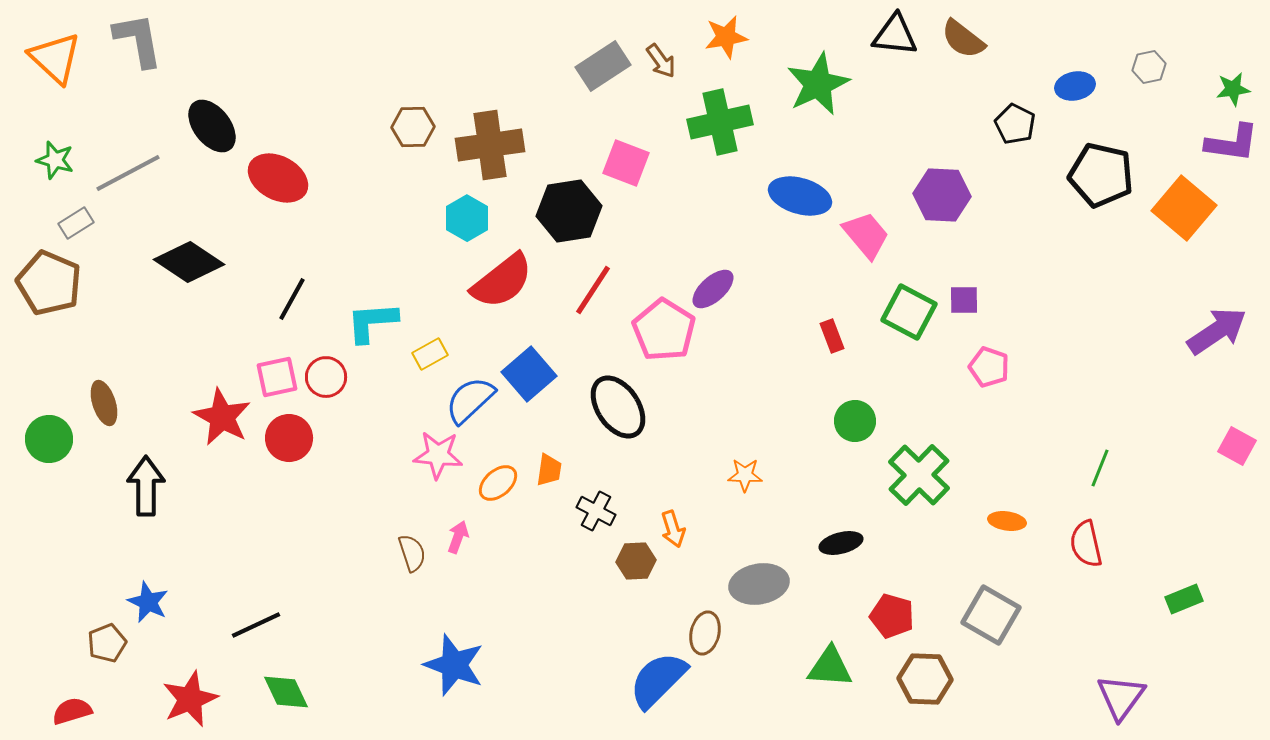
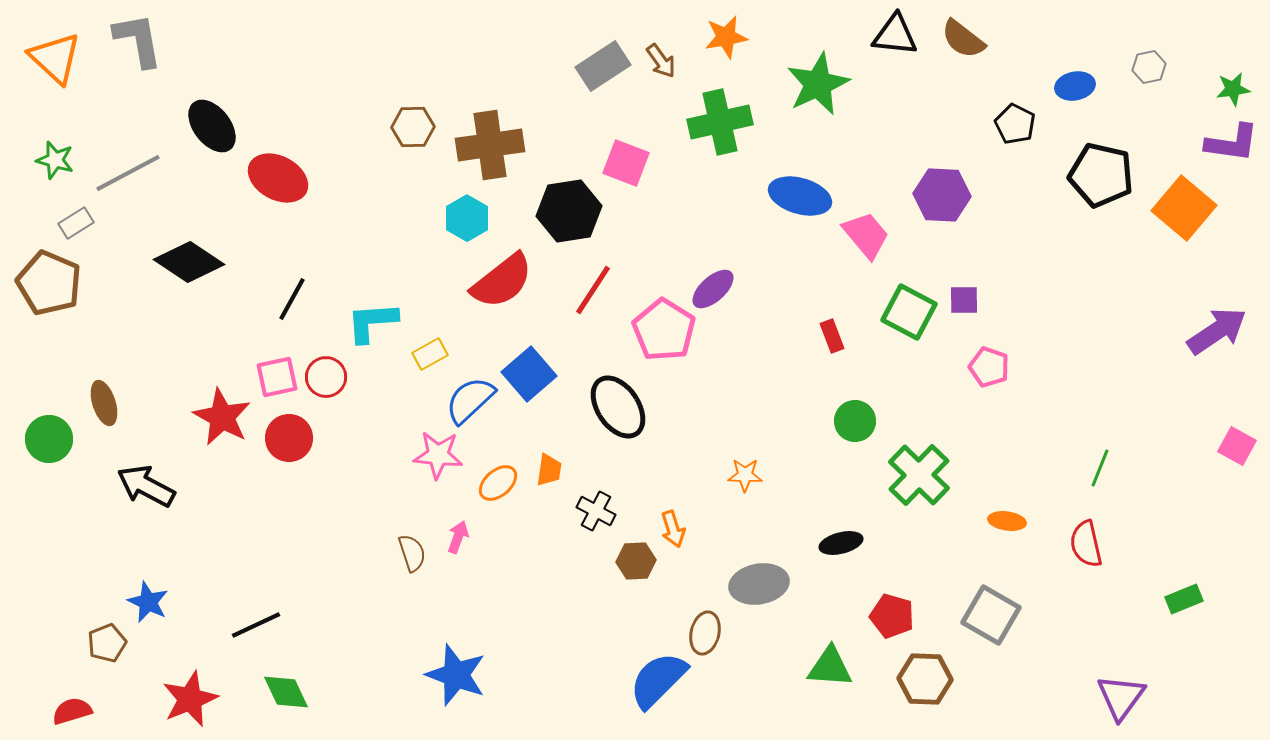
black arrow at (146, 486): rotated 62 degrees counterclockwise
blue star at (454, 665): moved 2 px right, 10 px down
